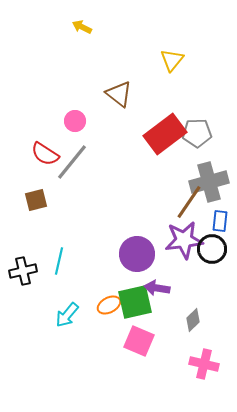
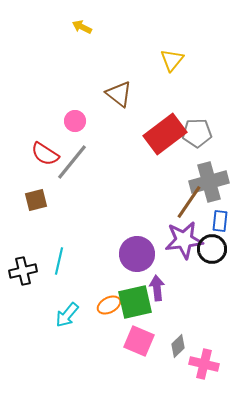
purple arrow: rotated 75 degrees clockwise
gray diamond: moved 15 px left, 26 px down
